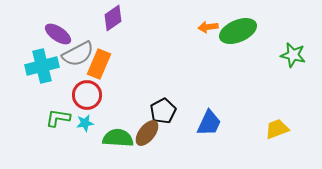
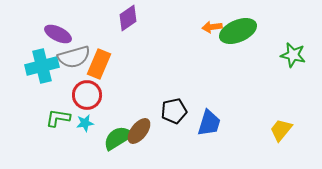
purple diamond: moved 15 px right
orange arrow: moved 4 px right
purple ellipse: rotated 8 degrees counterclockwise
gray semicircle: moved 4 px left, 3 px down; rotated 12 degrees clockwise
black pentagon: moved 11 px right; rotated 15 degrees clockwise
blue trapezoid: rotated 8 degrees counterclockwise
yellow trapezoid: moved 4 px right, 1 px down; rotated 30 degrees counterclockwise
brown ellipse: moved 8 px left, 2 px up
green semicircle: rotated 36 degrees counterclockwise
